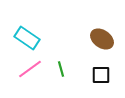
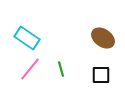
brown ellipse: moved 1 px right, 1 px up
pink line: rotated 15 degrees counterclockwise
